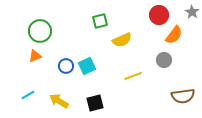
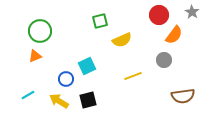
blue circle: moved 13 px down
black square: moved 7 px left, 3 px up
